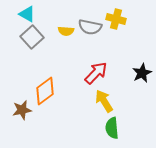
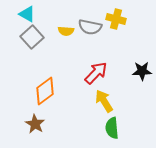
black star: moved 2 px up; rotated 24 degrees clockwise
brown star: moved 13 px right, 14 px down; rotated 30 degrees counterclockwise
